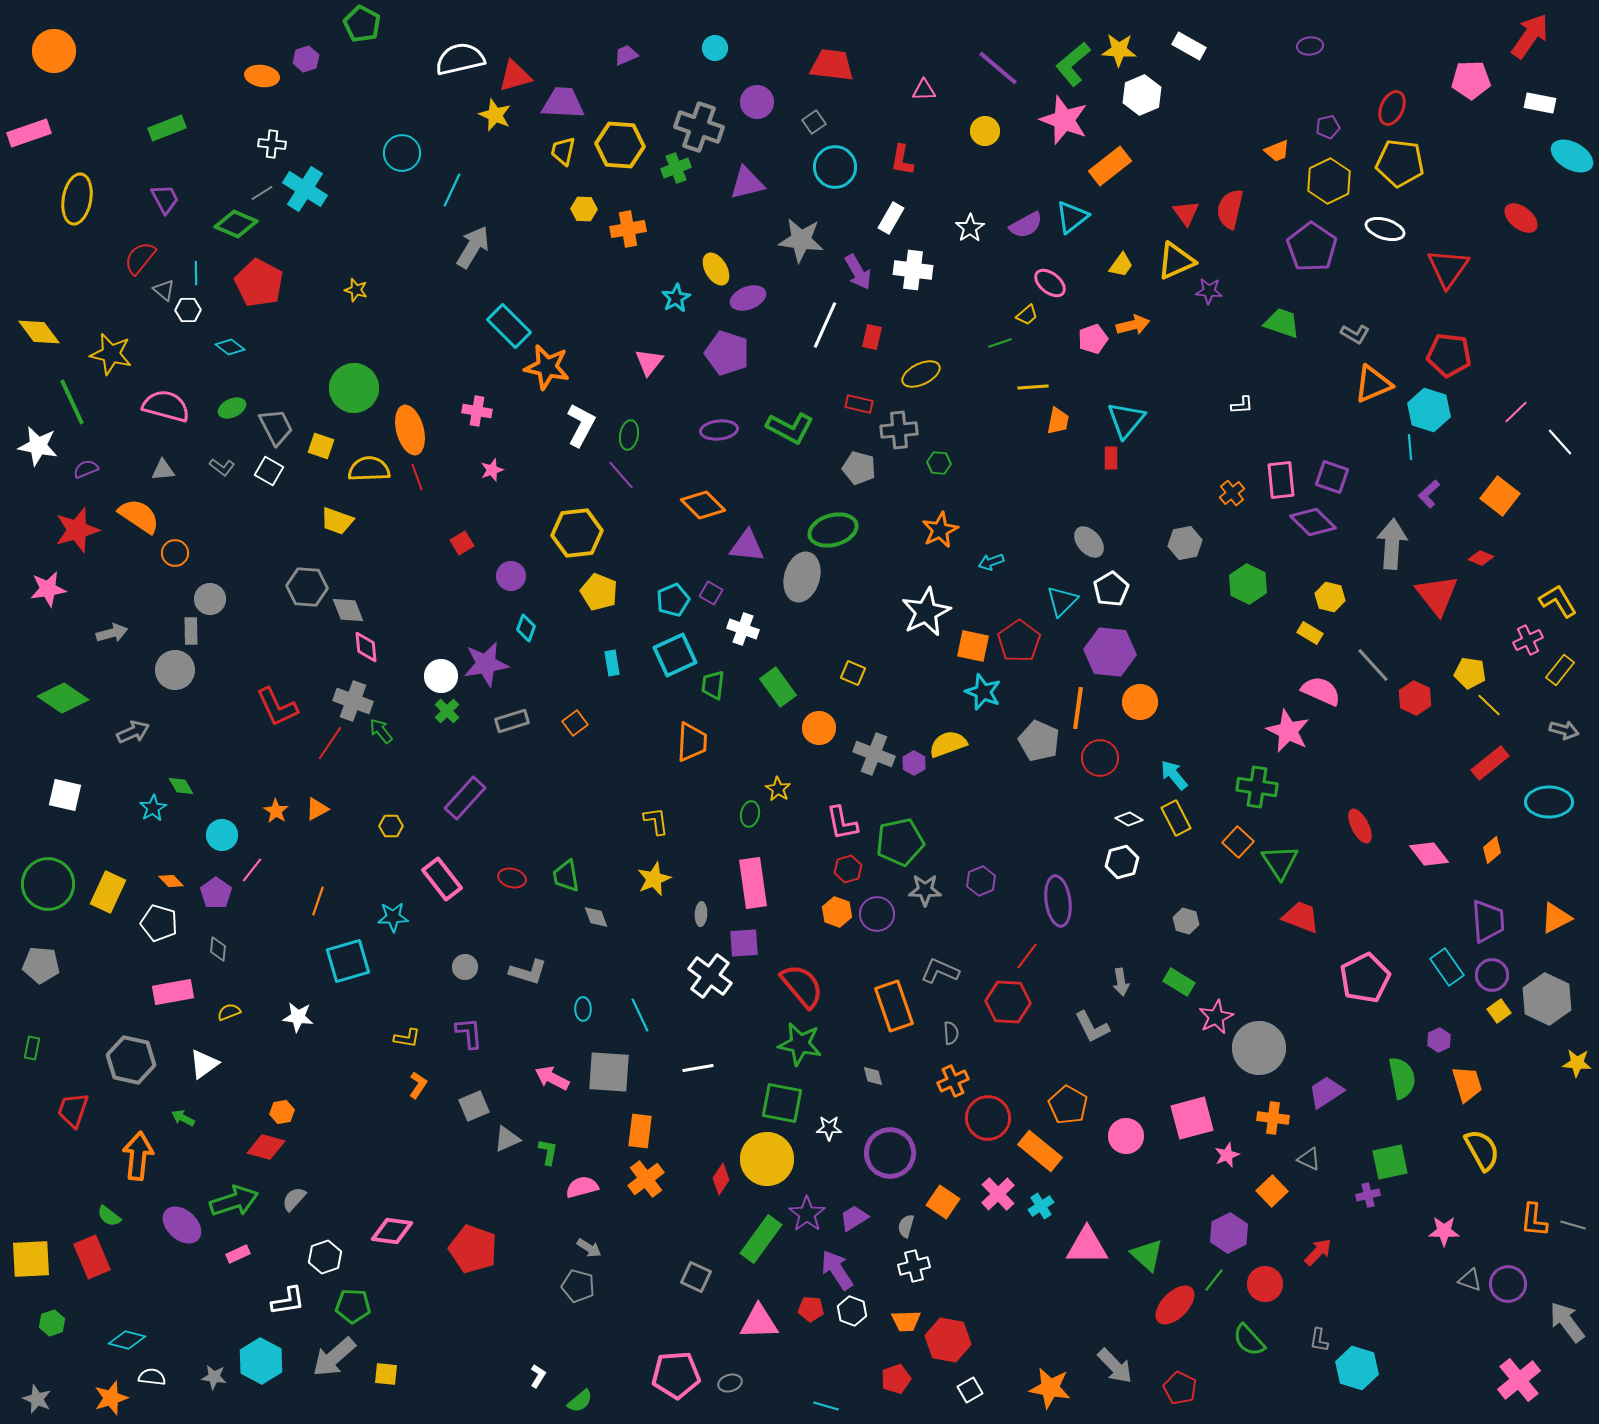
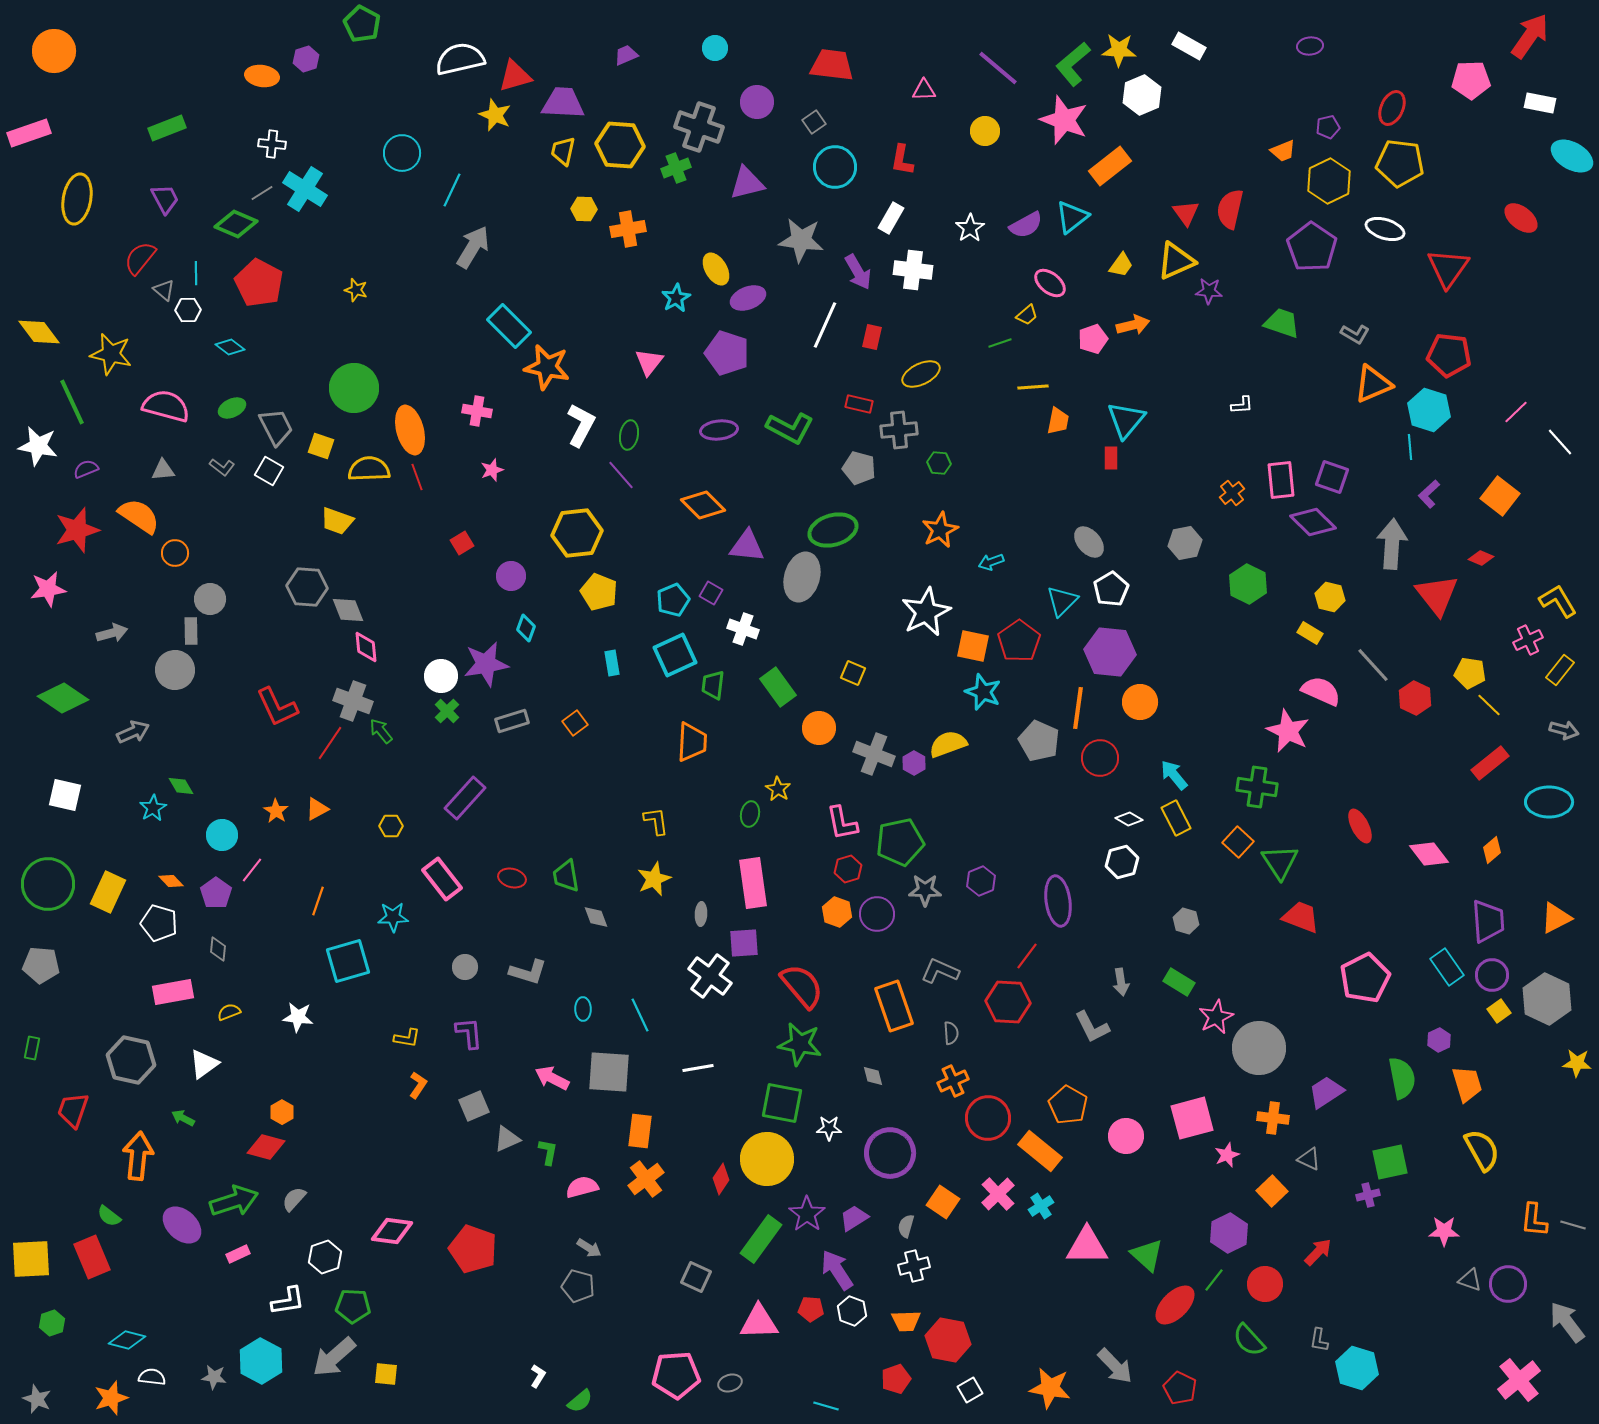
orange trapezoid at (1277, 151): moved 6 px right
orange hexagon at (282, 1112): rotated 20 degrees counterclockwise
